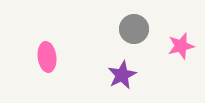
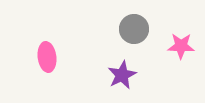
pink star: rotated 16 degrees clockwise
